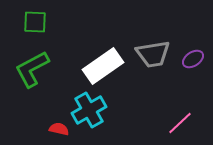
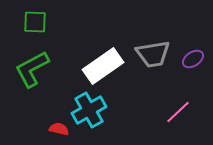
pink line: moved 2 px left, 11 px up
